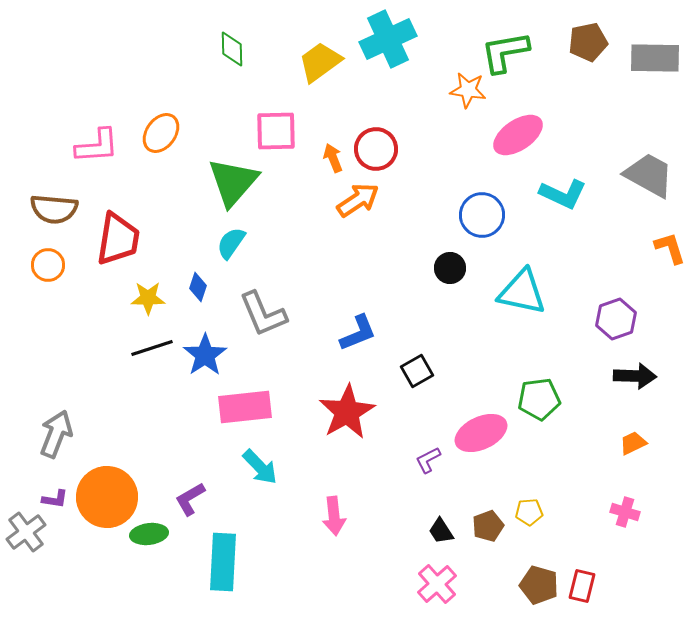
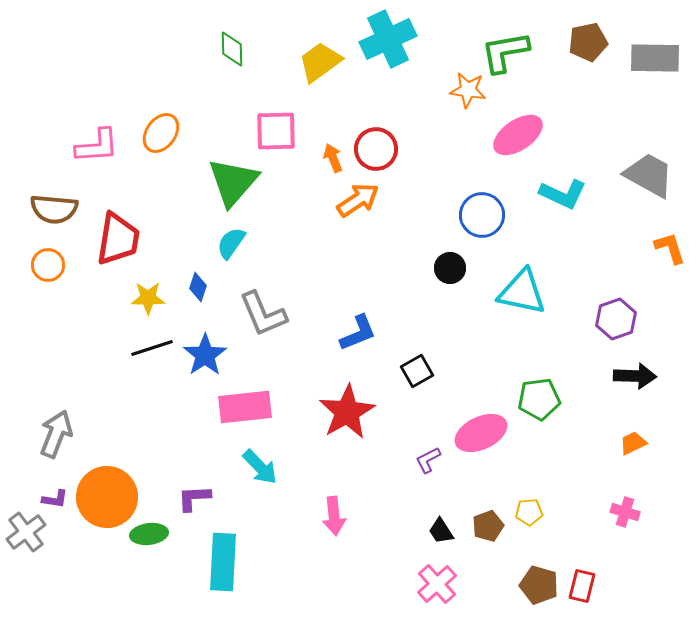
purple L-shape at (190, 499): moved 4 px right, 1 px up; rotated 27 degrees clockwise
